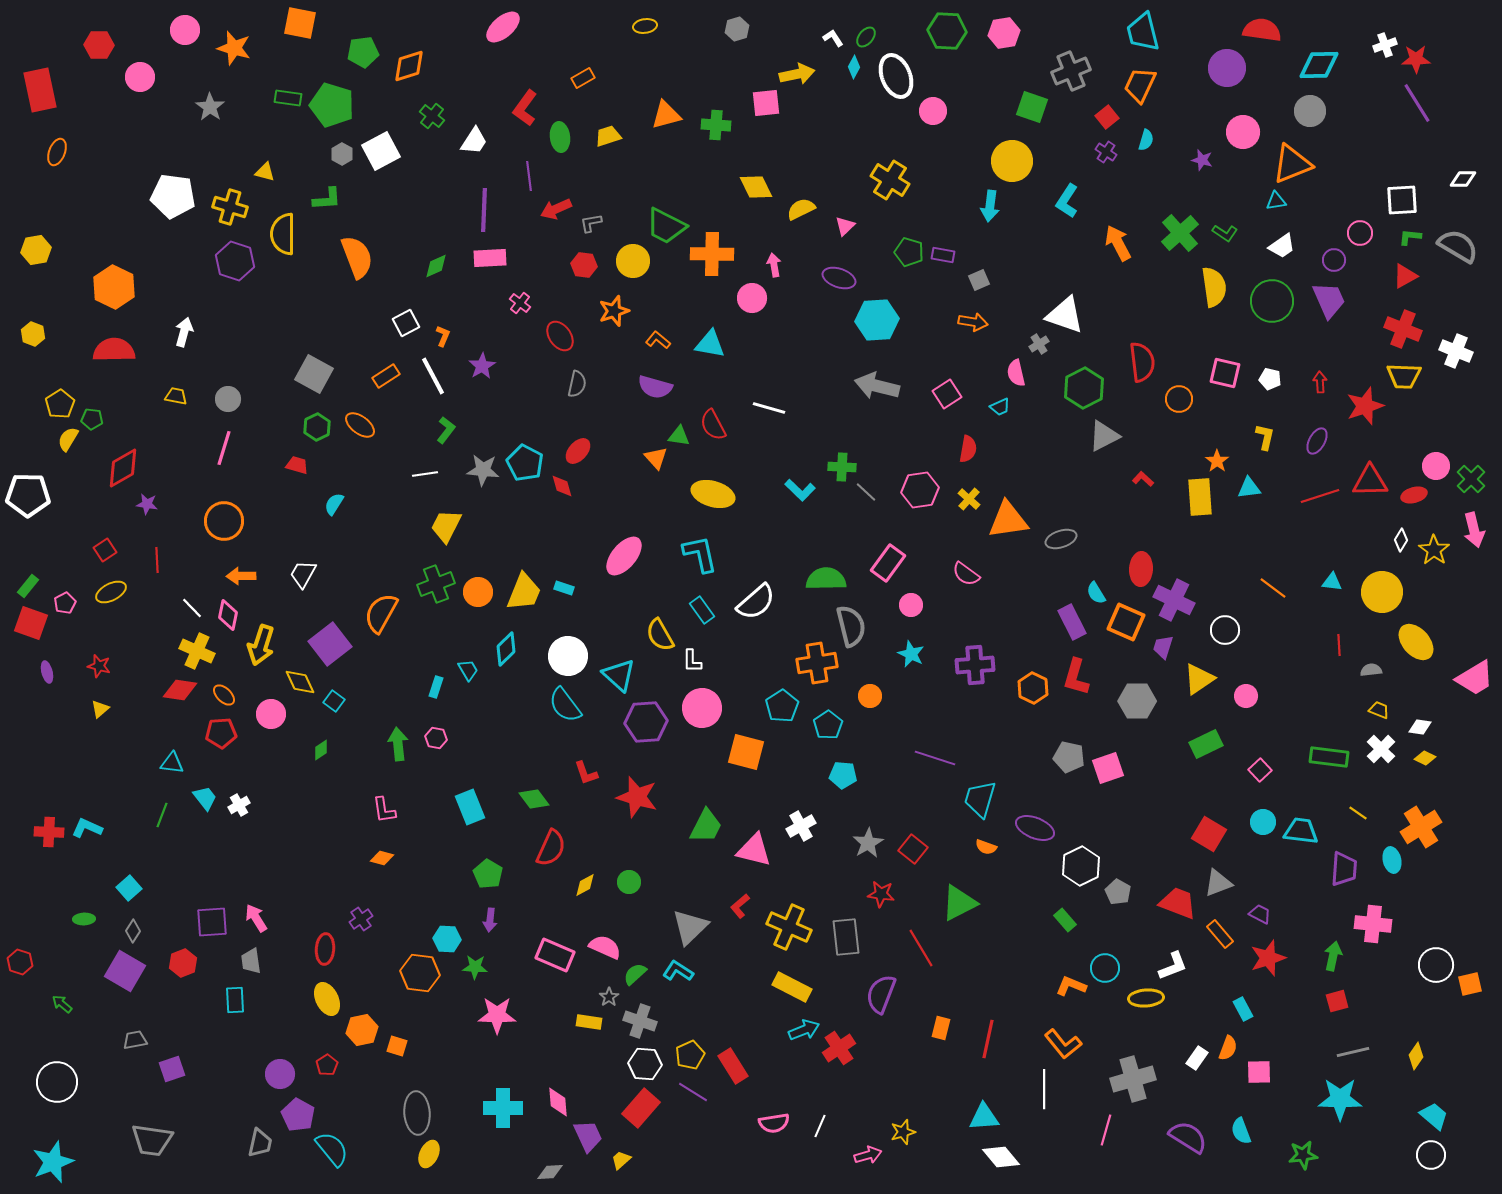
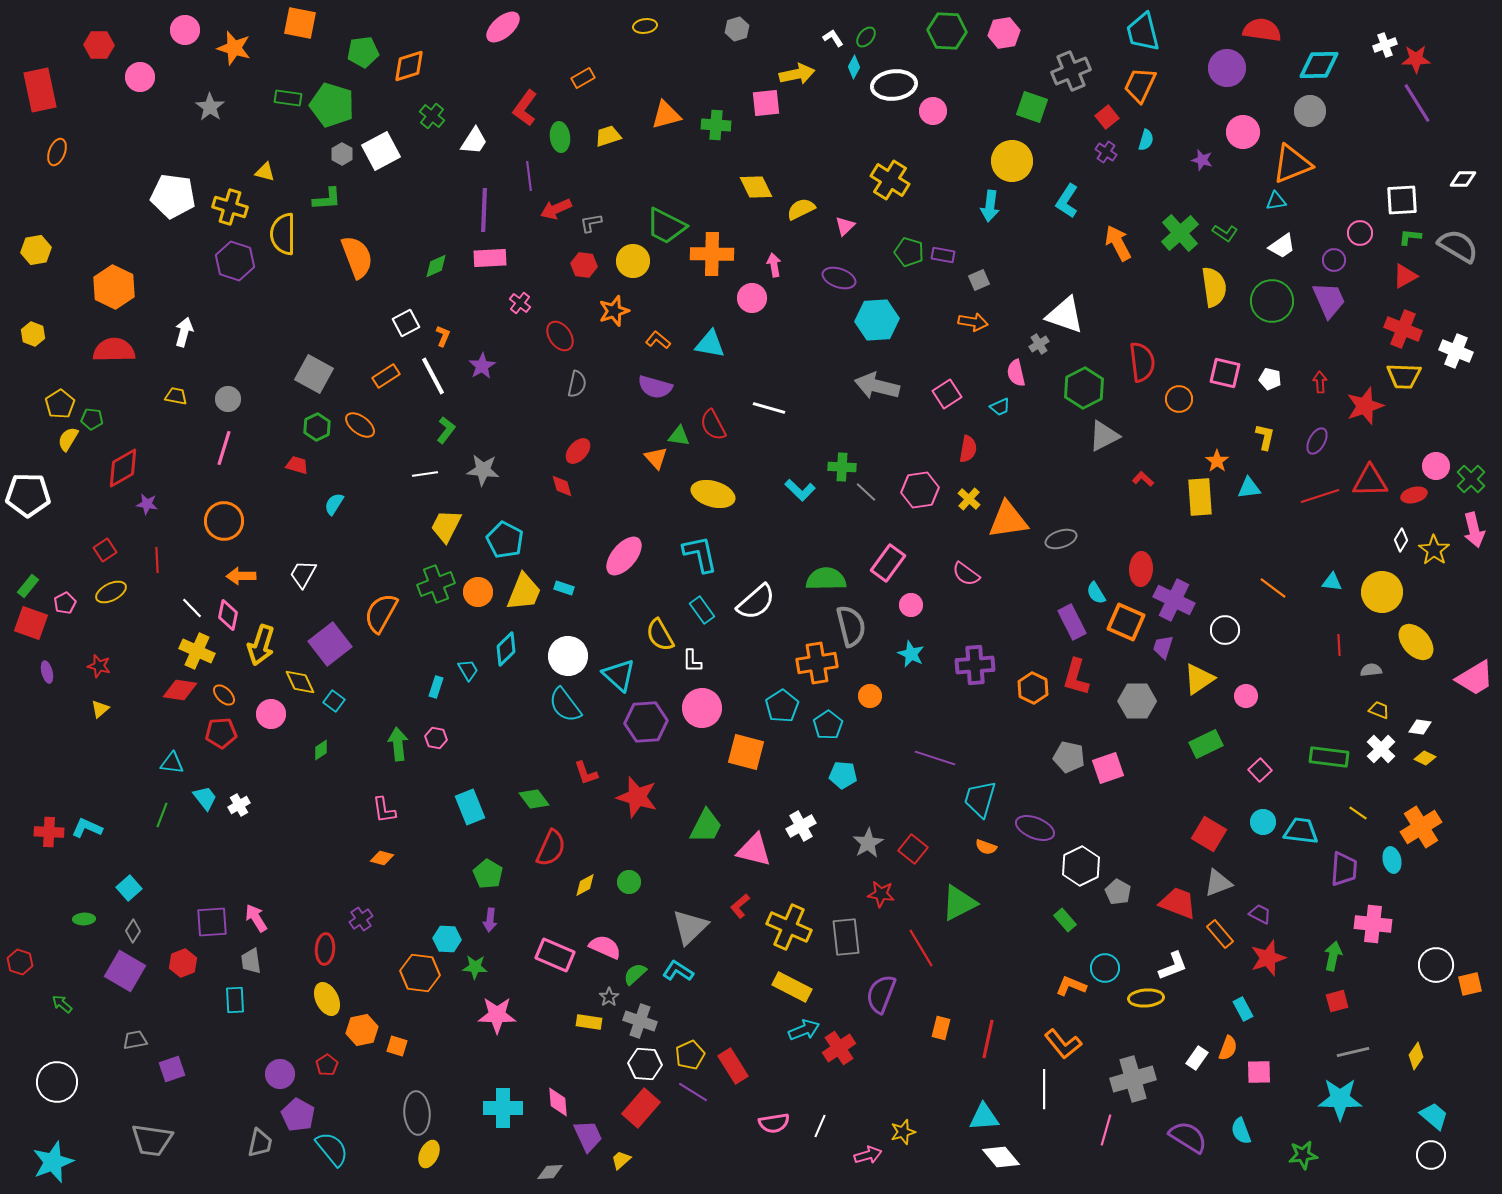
white ellipse at (896, 76): moved 2 px left, 9 px down; rotated 75 degrees counterclockwise
cyan pentagon at (525, 463): moved 20 px left, 77 px down
